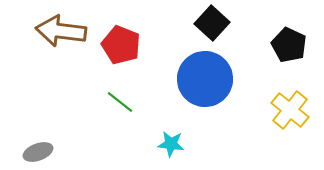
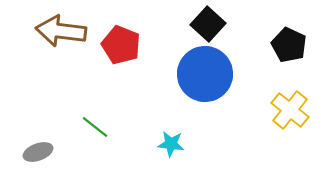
black square: moved 4 px left, 1 px down
blue circle: moved 5 px up
green line: moved 25 px left, 25 px down
